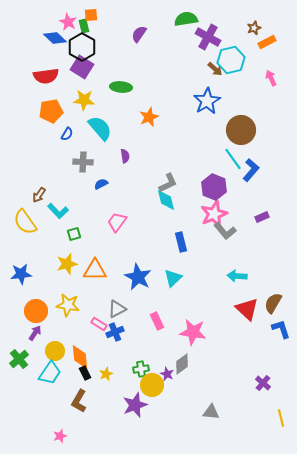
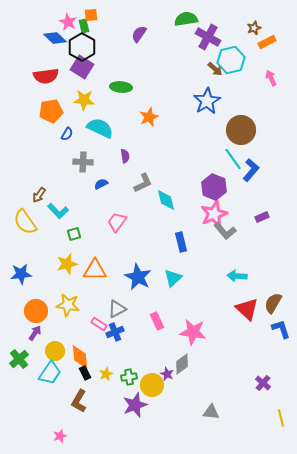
cyan semicircle at (100, 128): rotated 24 degrees counterclockwise
gray L-shape at (168, 183): moved 25 px left
green cross at (141, 369): moved 12 px left, 8 px down
